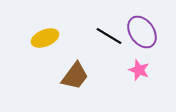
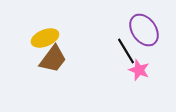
purple ellipse: moved 2 px right, 2 px up
black line: moved 17 px right, 15 px down; rotated 28 degrees clockwise
brown trapezoid: moved 22 px left, 17 px up
